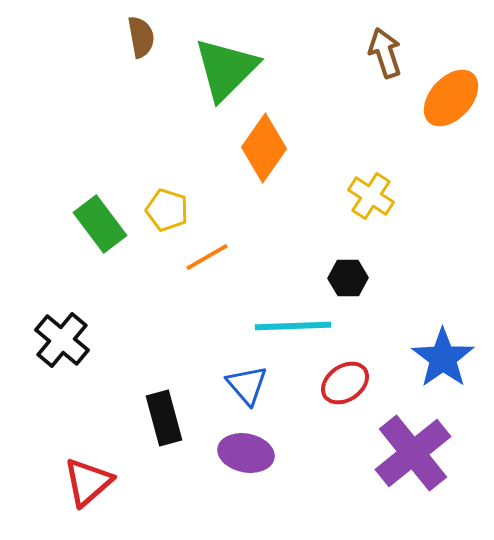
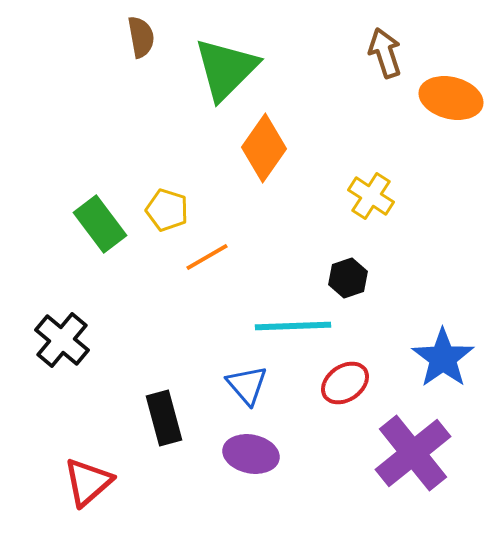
orange ellipse: rotated 62 degrees clockwise
black hexagon: rotated 18 degrees counterclockwise
purple ellipse: moved 5 px right, 1 px down
